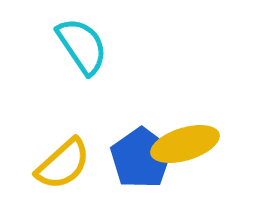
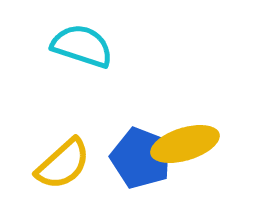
cyan semicircle: rotated 38 degrees counterclockwise
blue pentagon: rotated 16 degrees counterclockwise
